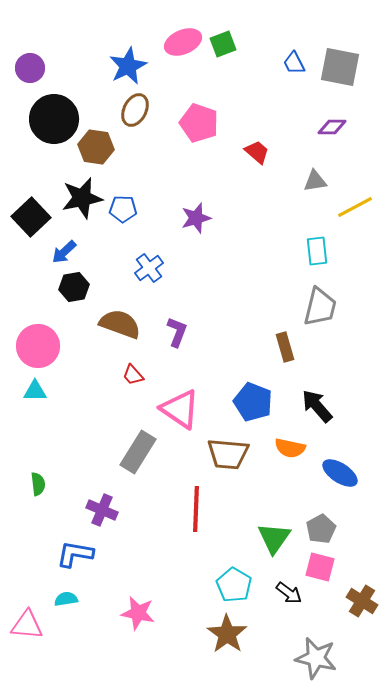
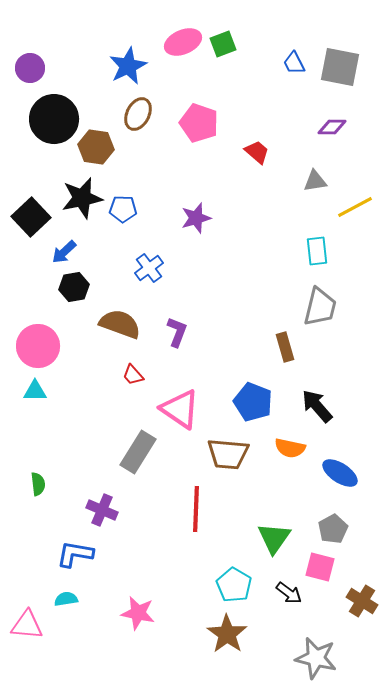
brown ellipse at (135, 110): moved 3 px right, 4 px down
gray pentagon at (321, 529): moved 12 px right
